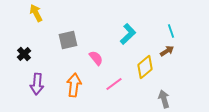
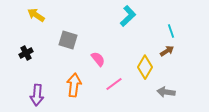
yellow arrow: moved 2 px down; rotated 30 degrees counterclockwise
cyan L-shape: moved 18 px up
gray square: rotated 30 degrees clockwise
black cross: moved 2 px right, 1 px up; rotated 16 degrees clockwise
pink semicircle: moved 2 px right, 1 px down
yellow diamond: rotated 20 degrees counterclockwise
purple arrow: moved 11 px down
gray arrow: moved 2 px right, 7 px up; rotated 66 degrees counterclockwise
